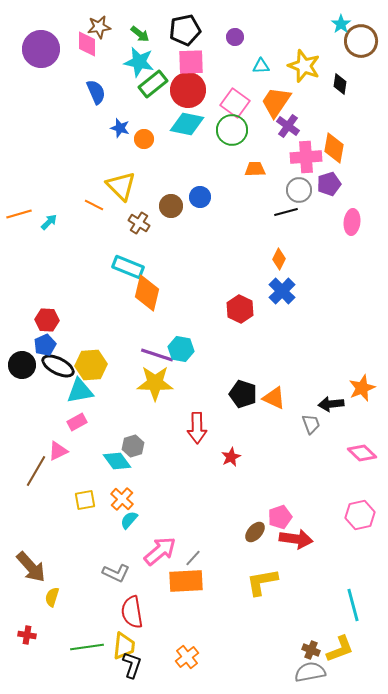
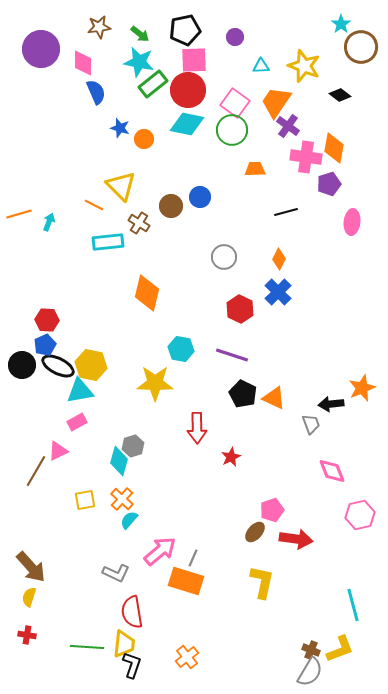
brown circle at (361, 41): moved 6 px down
pink diamond at (87, 44): moved 4 px left, 19 px down
pink square at (191, 62): moved 3 px right, 2 px up
black diamond at (340, 84): moved 11 px down; rotated 60 degrees counterclockwise
pink cross at (306, 157): rotated 12 degrees clockwise
gray circle at (299, 190): moved 75 px left, 67 px down
cyan arrow at (49, 222): rotated 24 degrees counterclockwise
cyan rectangle at (128, 267): moved 20 px left, 25 px up; rotated 28 degrees counterclockwise
blue cross at (282, 291): moved 4 px left, 1 px down
purple line at (157, 355): moved 75 px right
yellow hexagon at (91, 365): rotated 16 degrees clockwise
black pentagon at (243, 394): rotated 8 degrees clockwise
pink diamond at (362, 453): moved 30 px left, 18 px down; rotated 24 degrees clockwise
cyan diamond at (117, 461): moved 2 px right; rotated 52 degrees clockwise
pink pentagon at (280, 517): moved 8 px left, 7 px up
gray line at (193, 558): rotated 18 degrees counterclockwise
orange rectangle at (186, 581): rotated 20 degrees clockwise
yellow L-shape at (262, 582): rotated 112 degrees clockwise
yellow semicircle at (52, 597): moved 23 px left
yellow trapezoid at (124, 646): moved 2 px up
green line at (87, 647): rotated 12 degrees clockwise
gray semicircle at (310, 672): rotated 132 degrees clockwise
